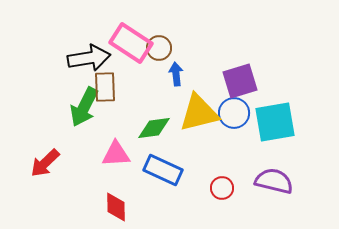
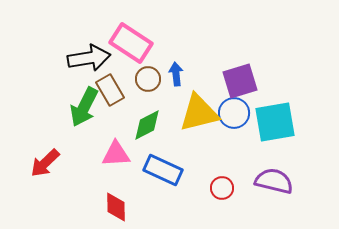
brown circle: moved 11 px left, 31 px down
brown rectangle: moved 5 px right, 3 px down; rotated 28 degrees counterclockwise
green diamond: moved 7 px left, 3 px up; rotated 20 degrees counterclockwise
